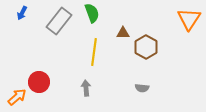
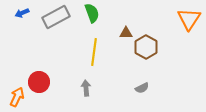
blue arrow: rotated 40 degrees clockwise
gray rectangle: moved 3 px left, 4 px up; rotated 24 degrees clockwise
brown triangle: moved 3 px right
gray semicircle: rotated 32 degrees counterclockwise
orange arrow: rotated 24 degrees counterclockwise
